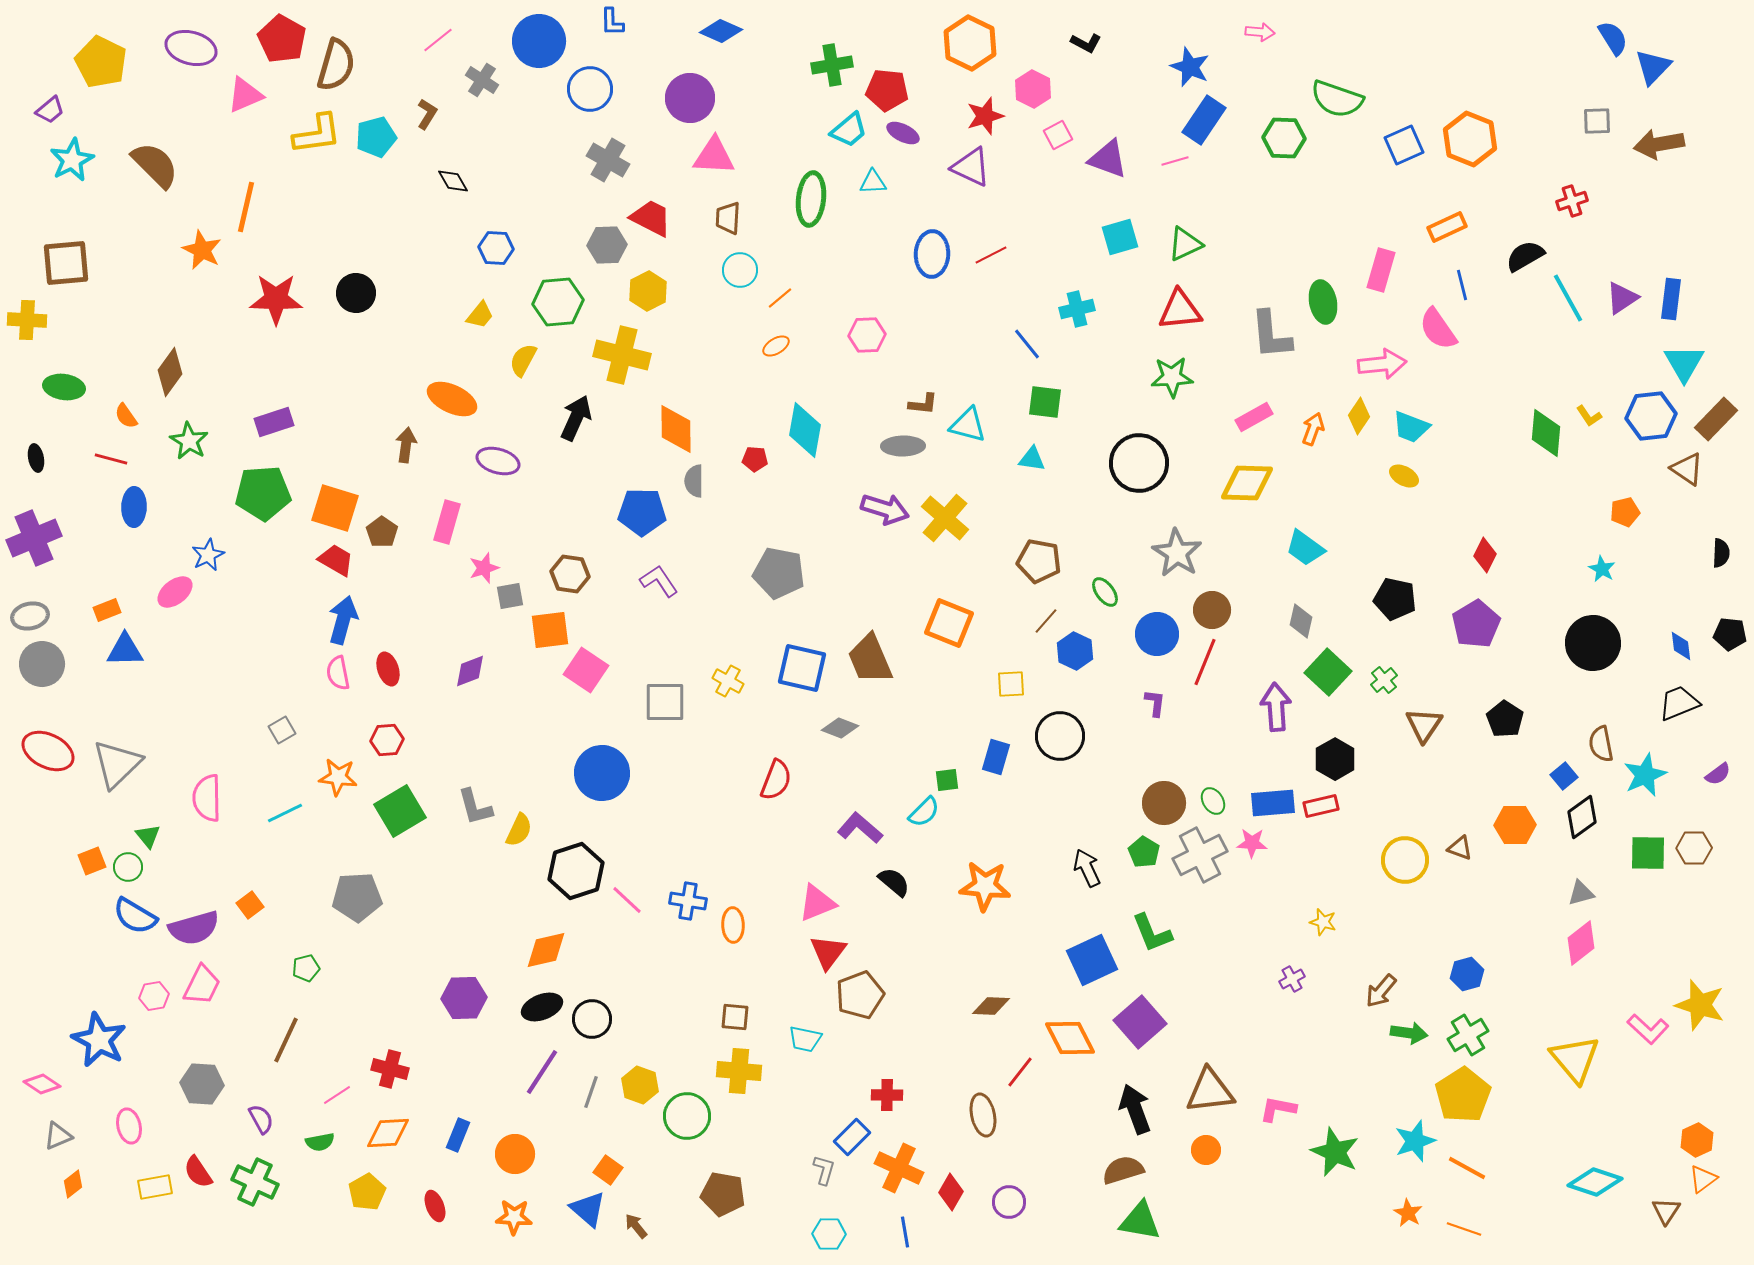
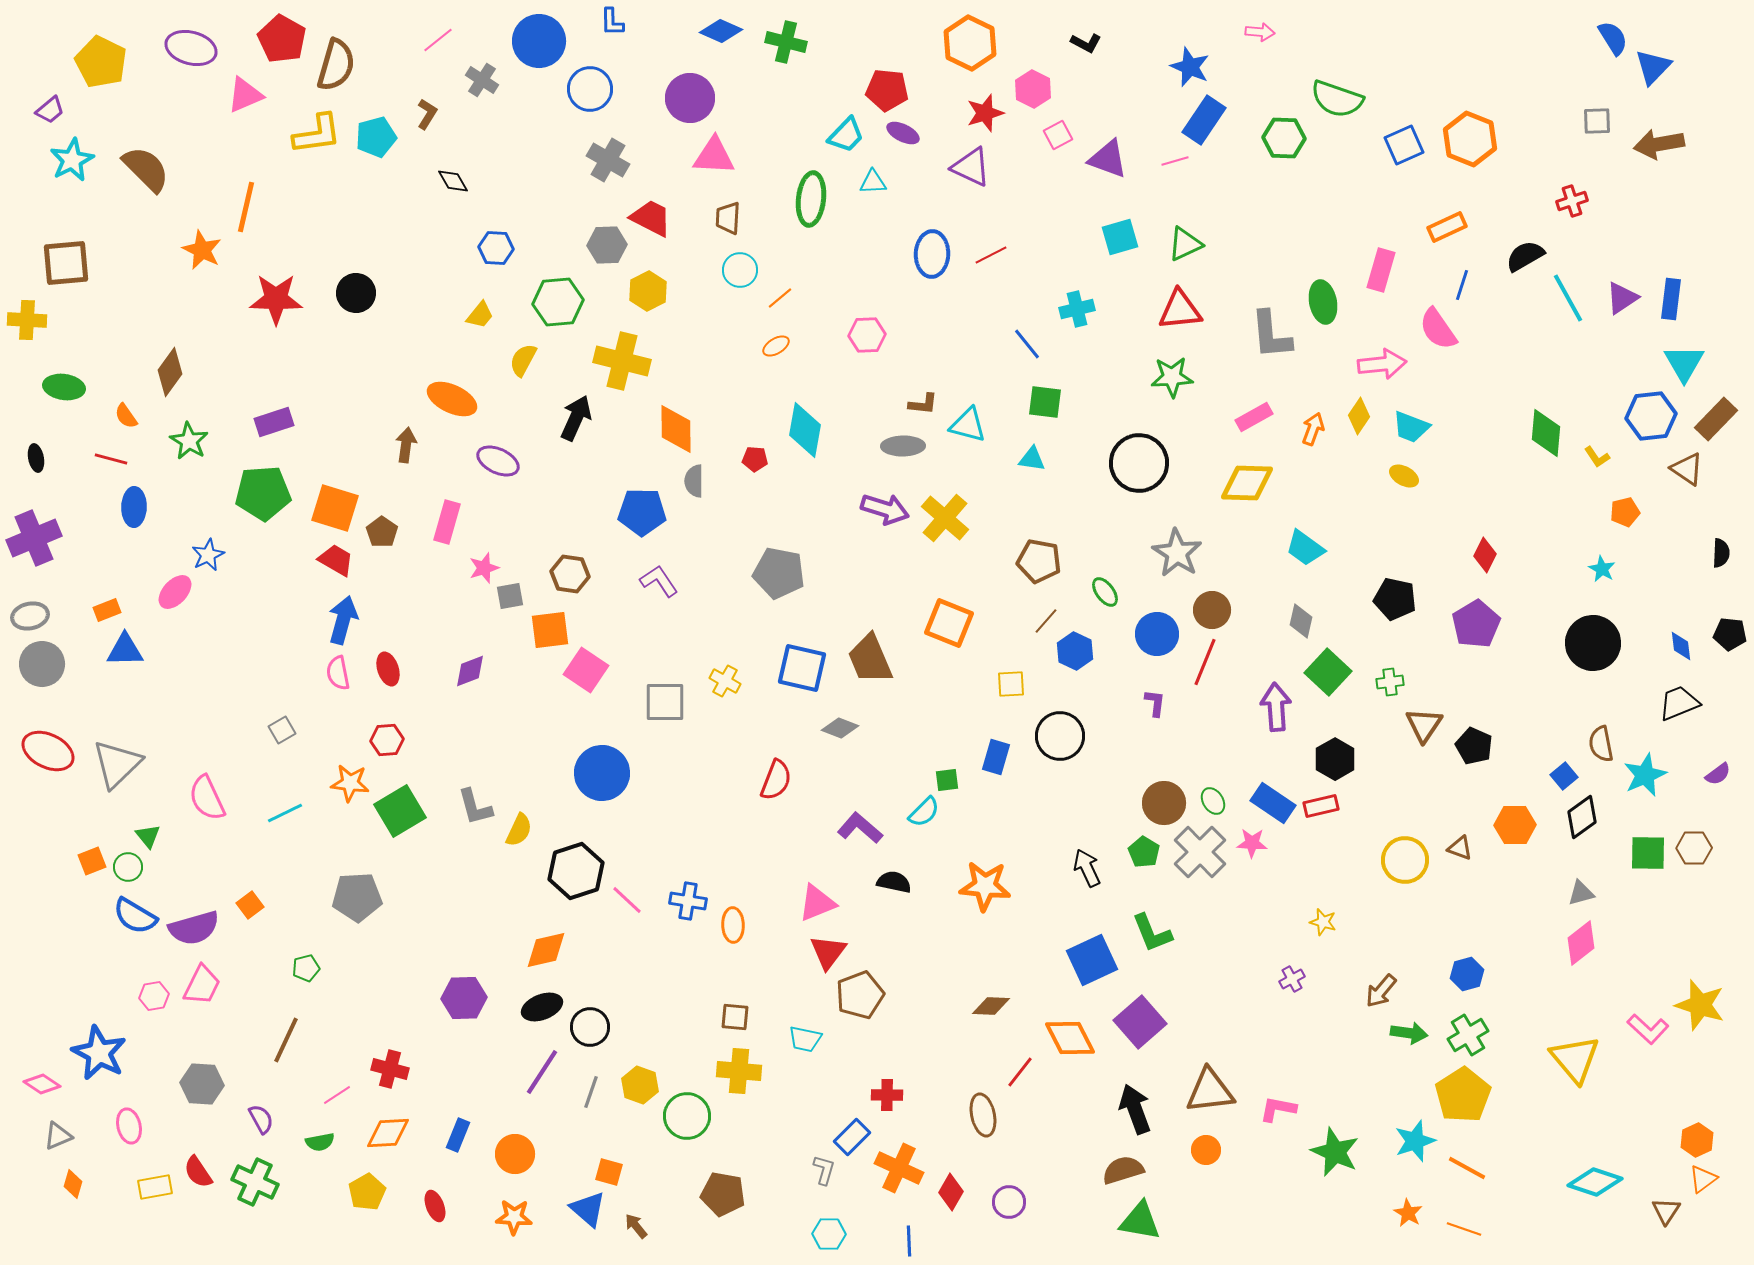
green cross at (832, 65): moved 46 px left, 23 px up; rotated 24 degrees clockwise
red star at (985, 116): moved 3 px up
cyan trapezoid at (849, 130): moved 3 px left, 5 px down; rotated 6 degrees counterclockwise
brown semicircle at (155, 165): moved 9 px left, 4 px down
blue line at (1462, 285): rotated 32 degrees clockwise
yellow cross at (622, 355): moved 6 px down
yellow L-shape at (1589, 416): moved 8 px right, 41 px down
purple ellipse at (498, 461): rotated 9 degrees clockwise
pink ellipse at (175, 592): rotated 9 degrees counterclockwise
green cross at (1384, 680): moved 6 px right, 2 px down; rotated 32 degrees clockwise
yellow cross at (728, 681): moved 3 px left
black pentagon at (1505, 719): moved 31 px left, 27 px down; rotated 9 degrees counterclockwise
orange star at (338, 777): moved 12 px right, 6 px down
pink semicircle at (207, 798): rotated 24 degrees counterclockwise
blue rectangle at (1273, 803): rotated 39 degrees clockwise
gray cross at (1200, 855): moved 3 px up; rotated 18 degrees counterclockwise
black semicircle at (894, 882): rotated 28 degrees counterclockwise
black circle at (592, 1019): moved 2 px left, 8 px down
blue star at (99, 1040): moved 13 px down
orange square at (608, 1170): moved 1 px right, 2 px down; rotated 20 degrees counterclockwise
orange diamond at (73, 1184): rotated 36 degrees counterclockwise
blue line at (905, 1232): moved 4 px right, 9 px down; rotated 8 degrees clockwise
